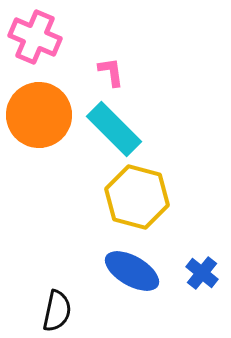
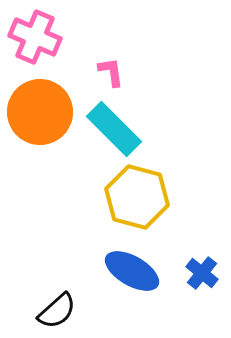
orange circle: moved 1 px right, 3 px up
black semicircle: rotated 36 degrees clockwise
